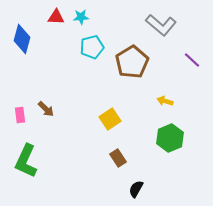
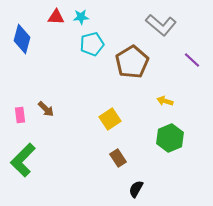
cyan pentagon: moved 3 px up
green L-shape: moved 3 px left, 1 px up; rotated 20 degrees clockwise
